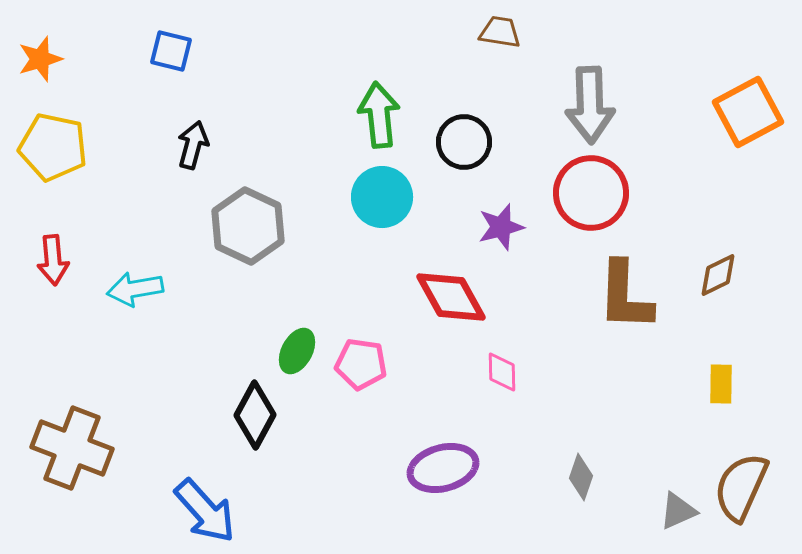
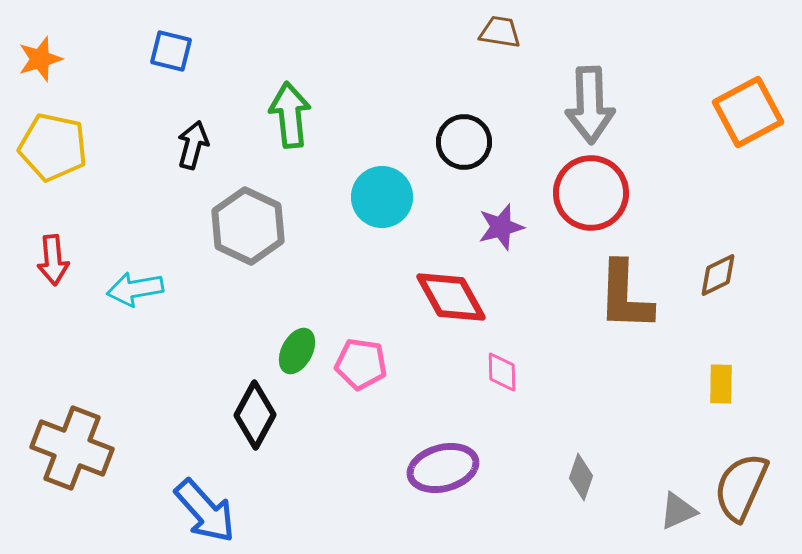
green arrow: moved 89 px left
